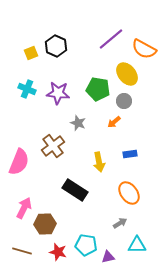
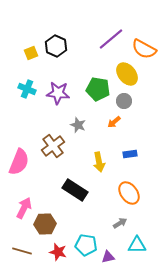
gray star: moved 2 px down
